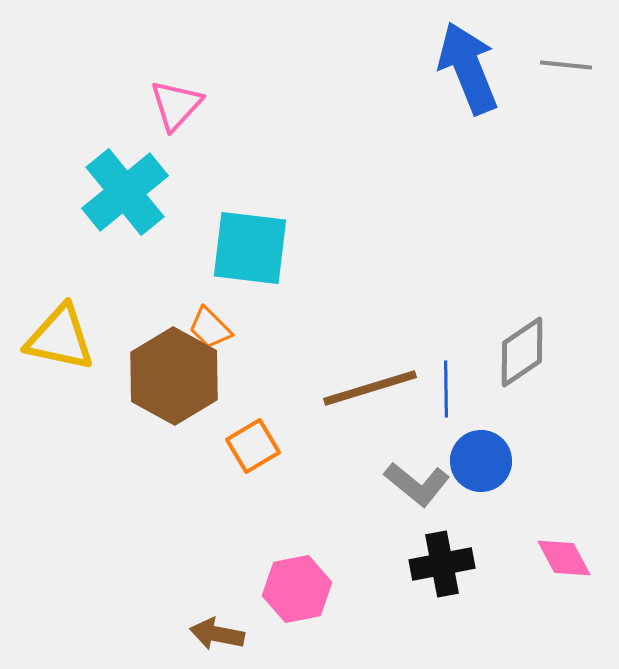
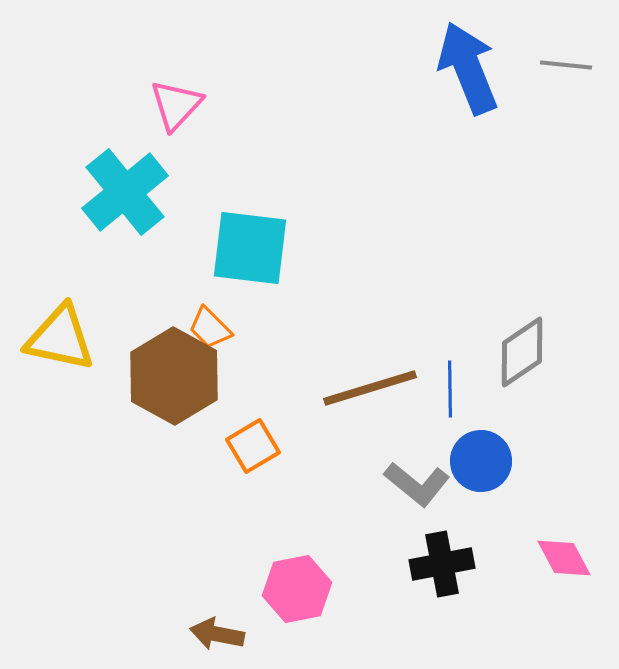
blue line: moved 4 px right
